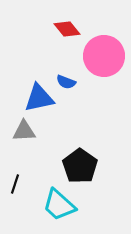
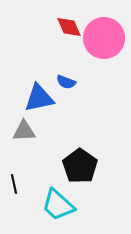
red diamond: moved 2 px right, 2 px up; rotated 16 degrees clockwise
pink circle: moved 18 px up
black line: moved 1 px left; rotated 30 degrees counterclockwise
cyan trapezoid: moved 1 px left
